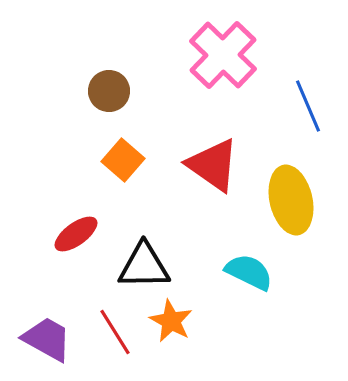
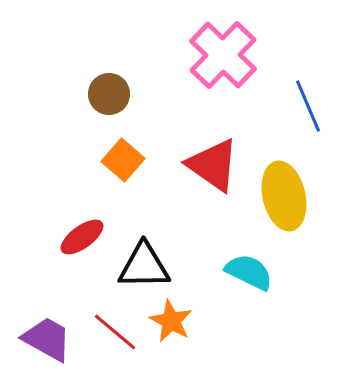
brown circle: moved 3 px down
yellow ellipse: moved 7 px left, 4 px up
red ellipse: moved 6 px right, 3 px down
red line: rotated 18 degrees counterclockwise
